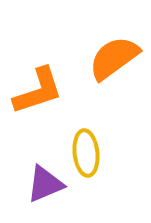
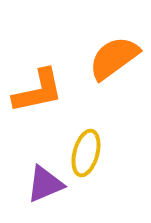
orange L-shape: rotated 6 degrees clockwise
yellow ellipse: rotated 21 degrees clockwise
